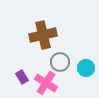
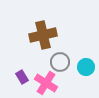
cyan circle: moved 1 px up
